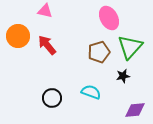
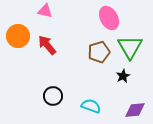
green triangle: rotated 12 degrees counterclockwise
black star: rotated 16 degrees counterclockwise
cyan semicircle: moved 14 px down
black circle: moved 1 px right, 2 px up
